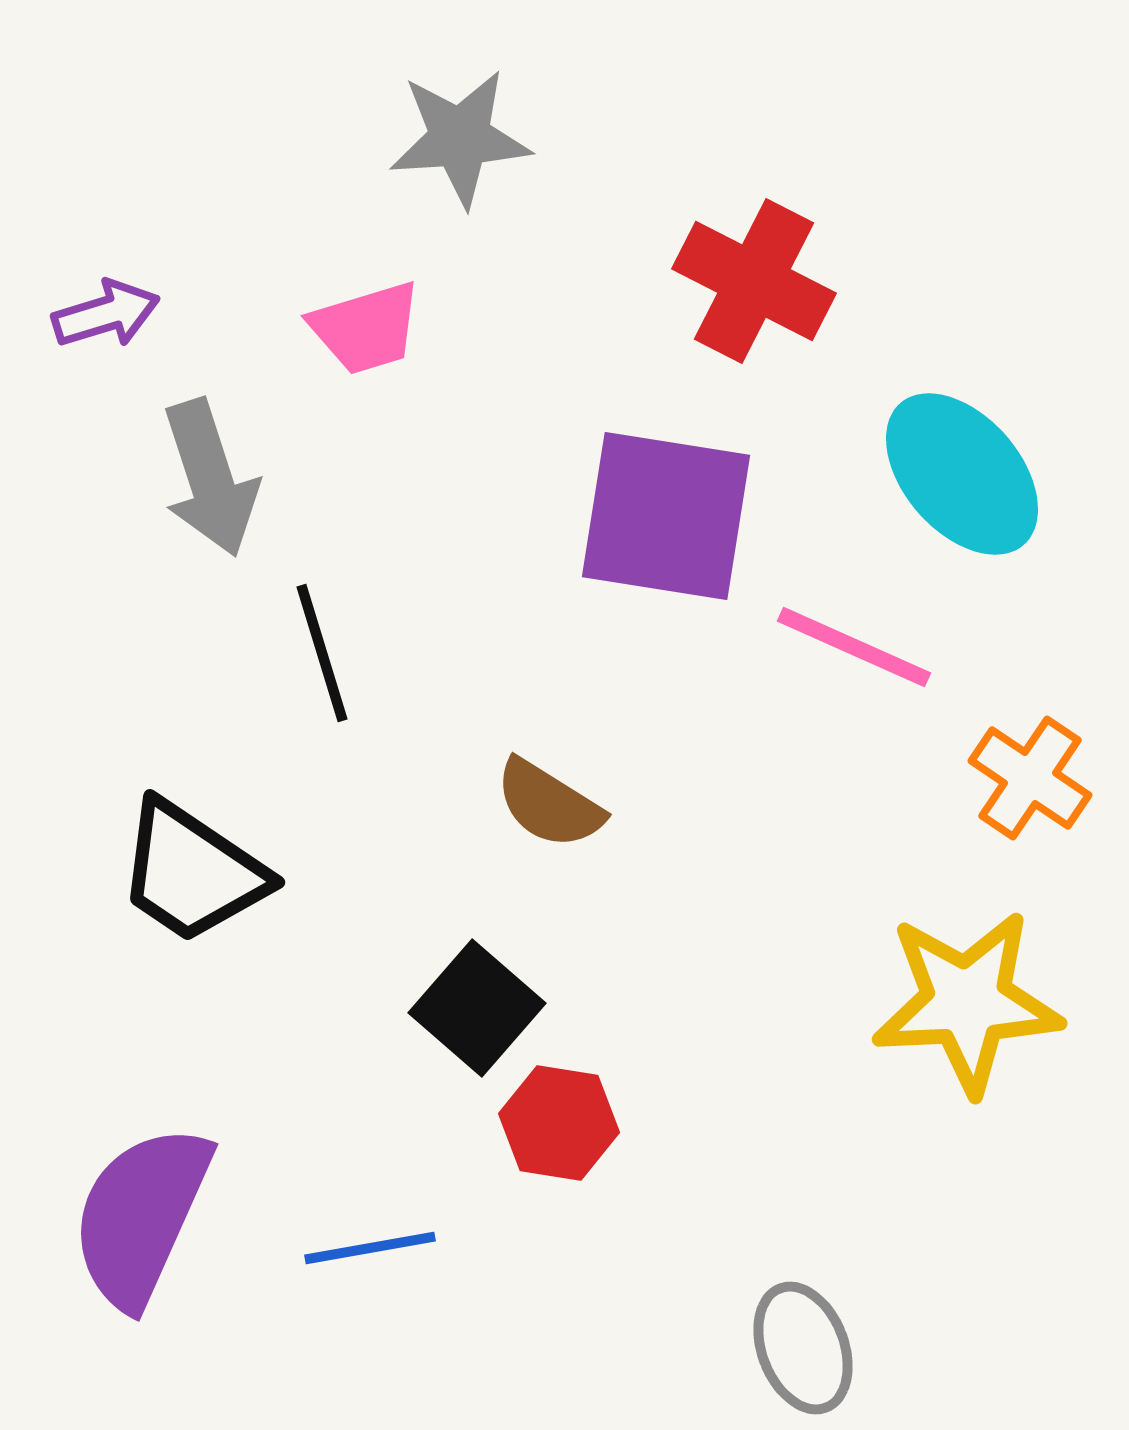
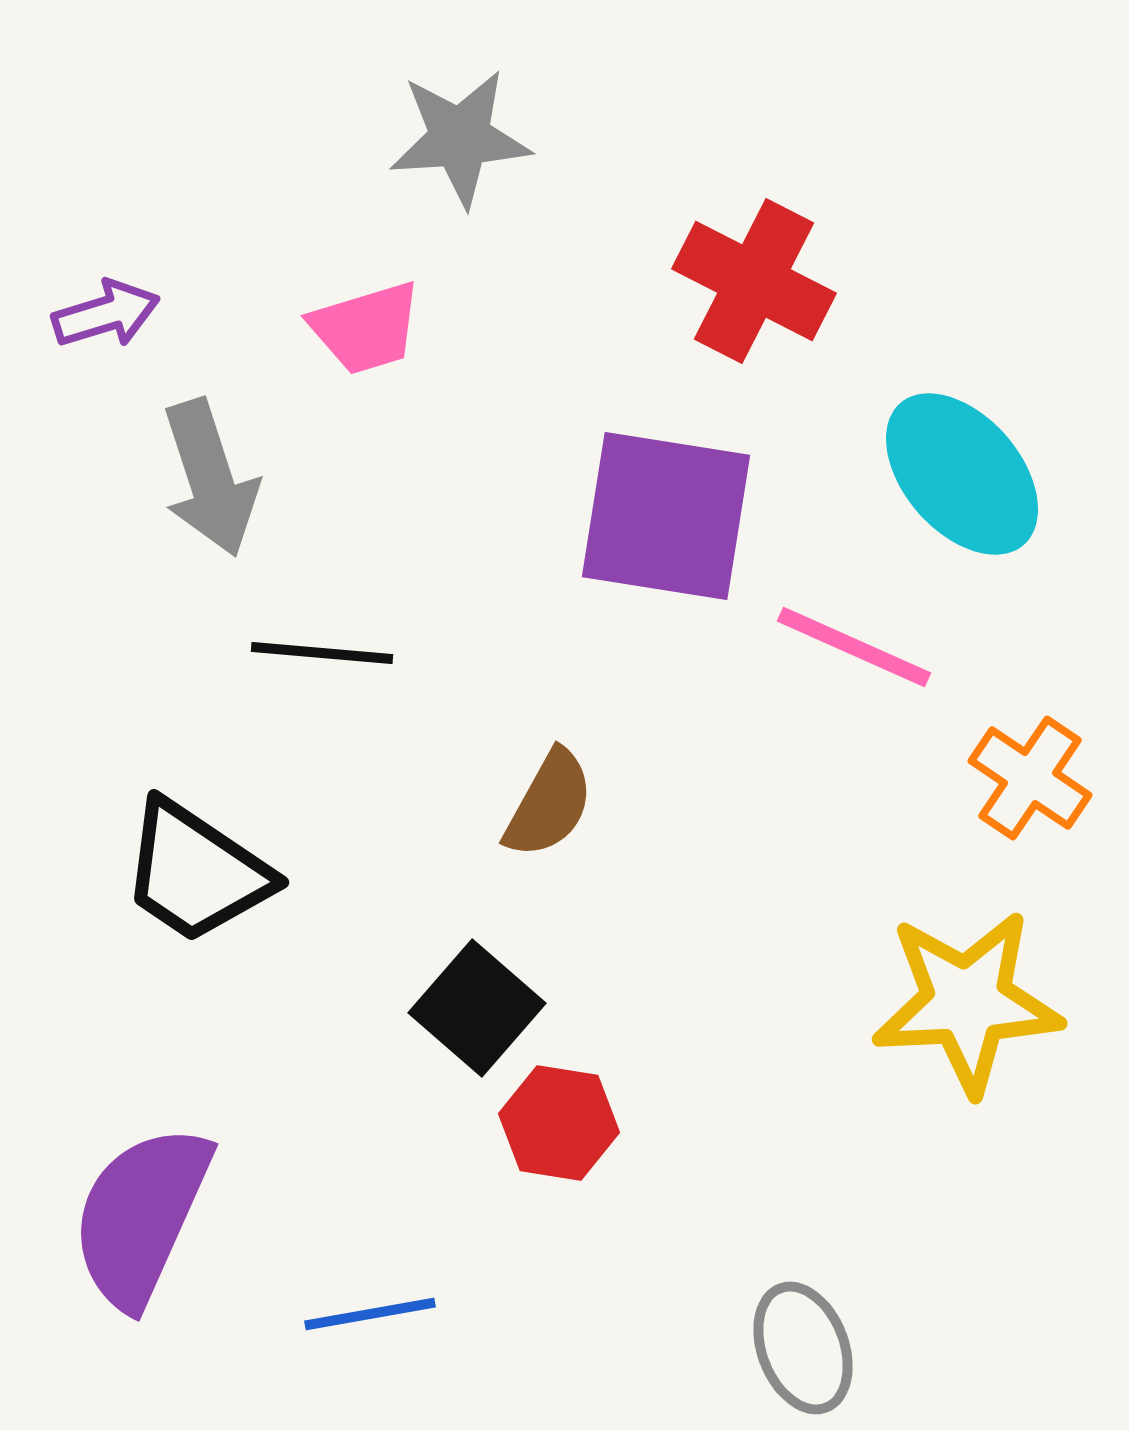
black line: rotated 68 degrees counterclockwise
brown semicircle: rotated 93 degrees counterclockwise
black trapezoid: moved 4 px right
blue line: moved 66 px down
